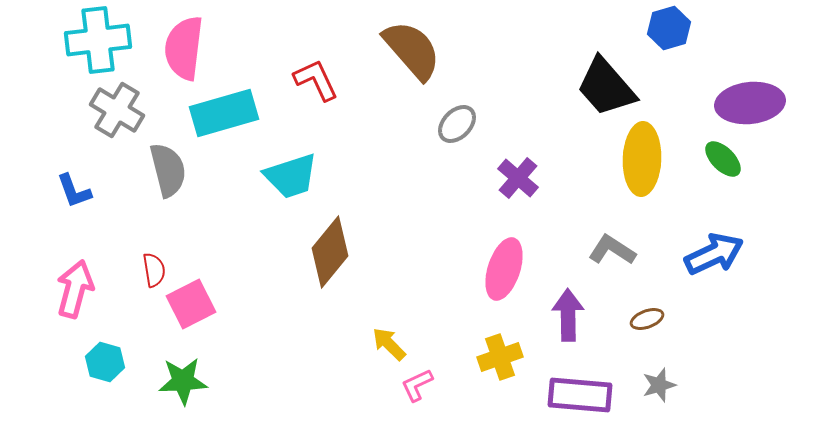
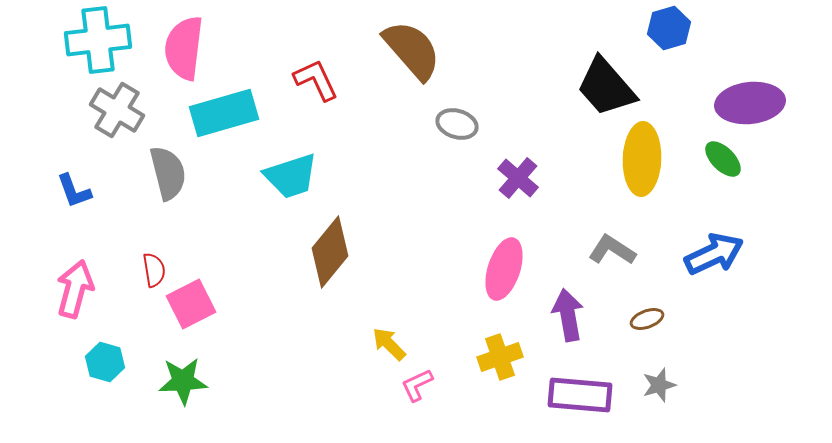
gray ellipse: rotated 63 degrees clockwise
gray semicircle: moved 3 px down
purple arrow: rotated 9 degrees counterclockwise
